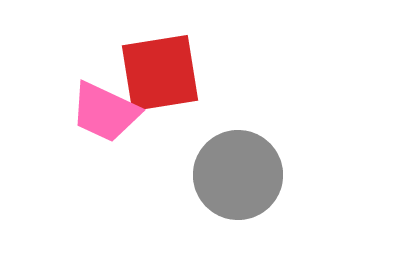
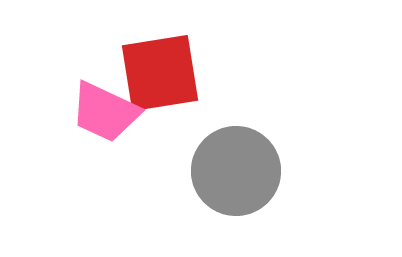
gray circle: moved 2 px left, 4 px up
